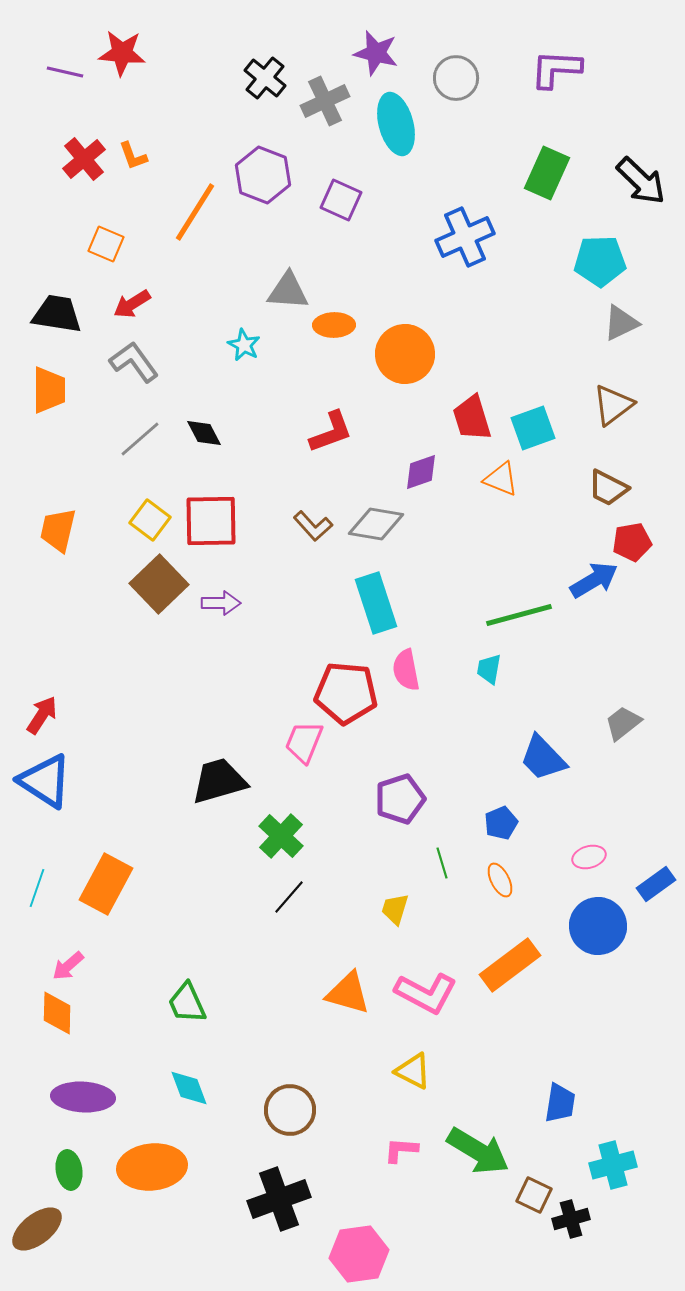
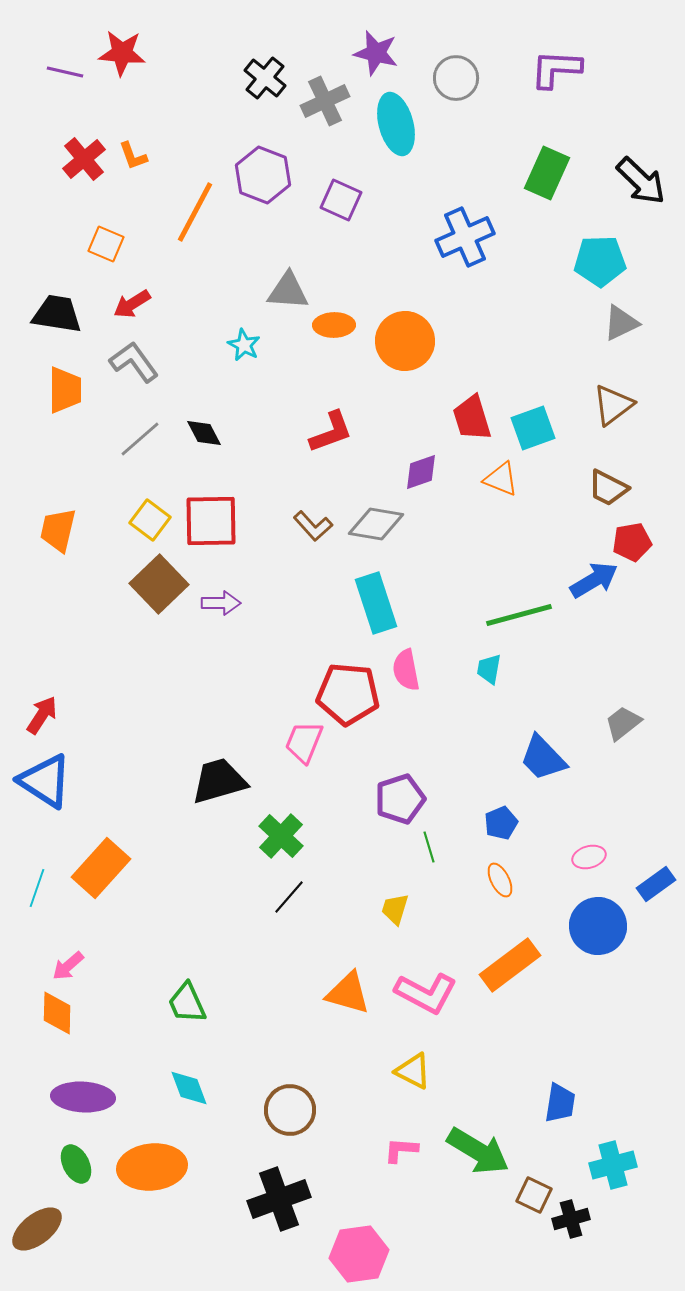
orange line at (195, 212): rotated 4 degrees counterclockwise
orange circle at (405, 354): moved 13 px up
orange trapezoid at (49, 390): moved 16 px right
red pentagon at (346, 693): moved 2 px right, 1 px down
green line at (442, 863): moved 13 px left, 16 px up
orange rectangle at (106, 884): moved 5 px left, 16 px up; rotated 14 degrees clockwise
green ellipse at (69, 1170): moved 7 px right, 6 px up; rotated 18 degrees counterclockwise
